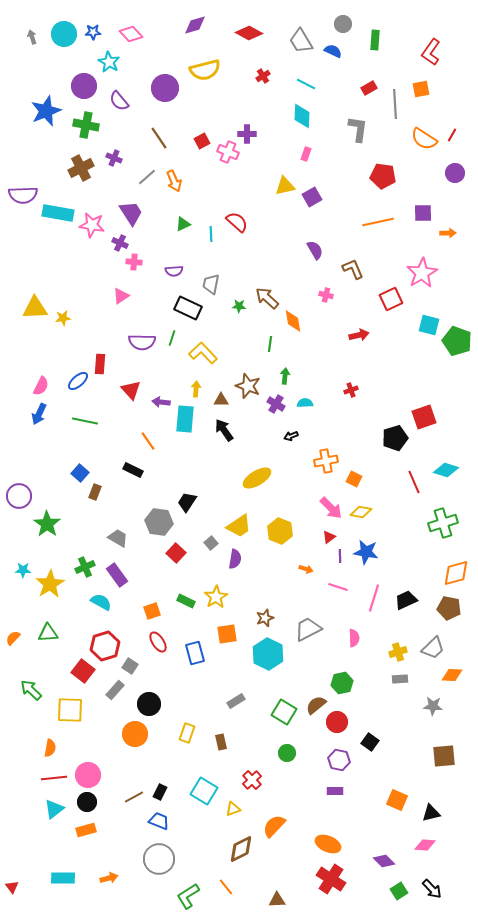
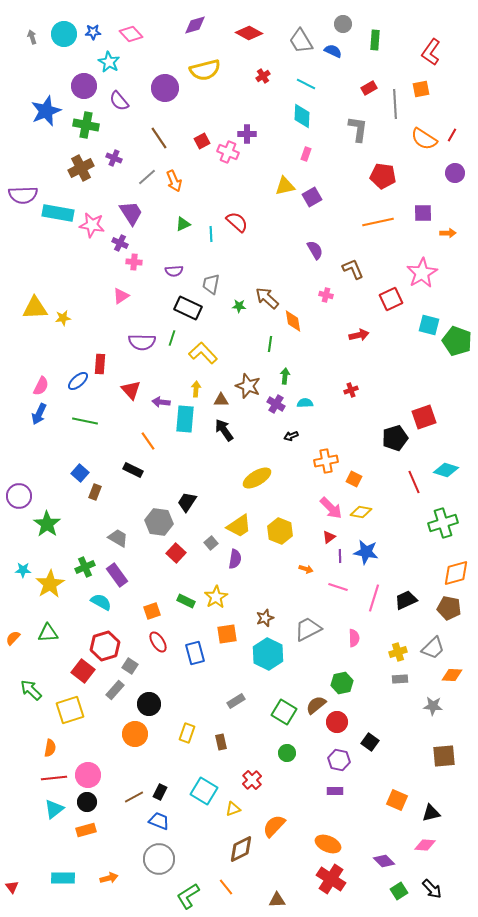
yellow square at (70, 710): rotated 20 degrees counterclockwise
